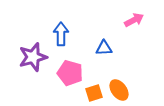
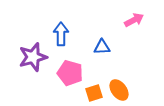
blue triangle: moved 2 px left, 1 px up
